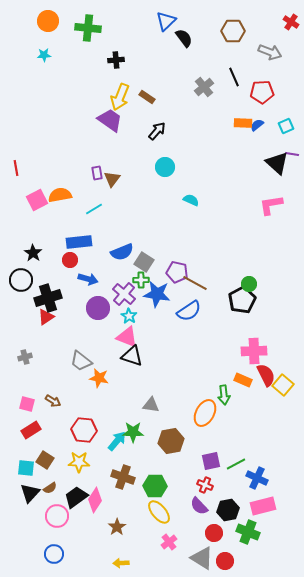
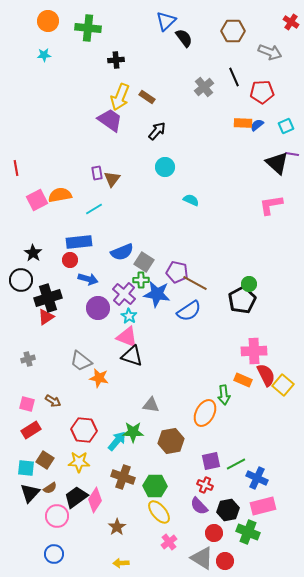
gray cross at (25, 357): moved 3 px right, 2 px down
